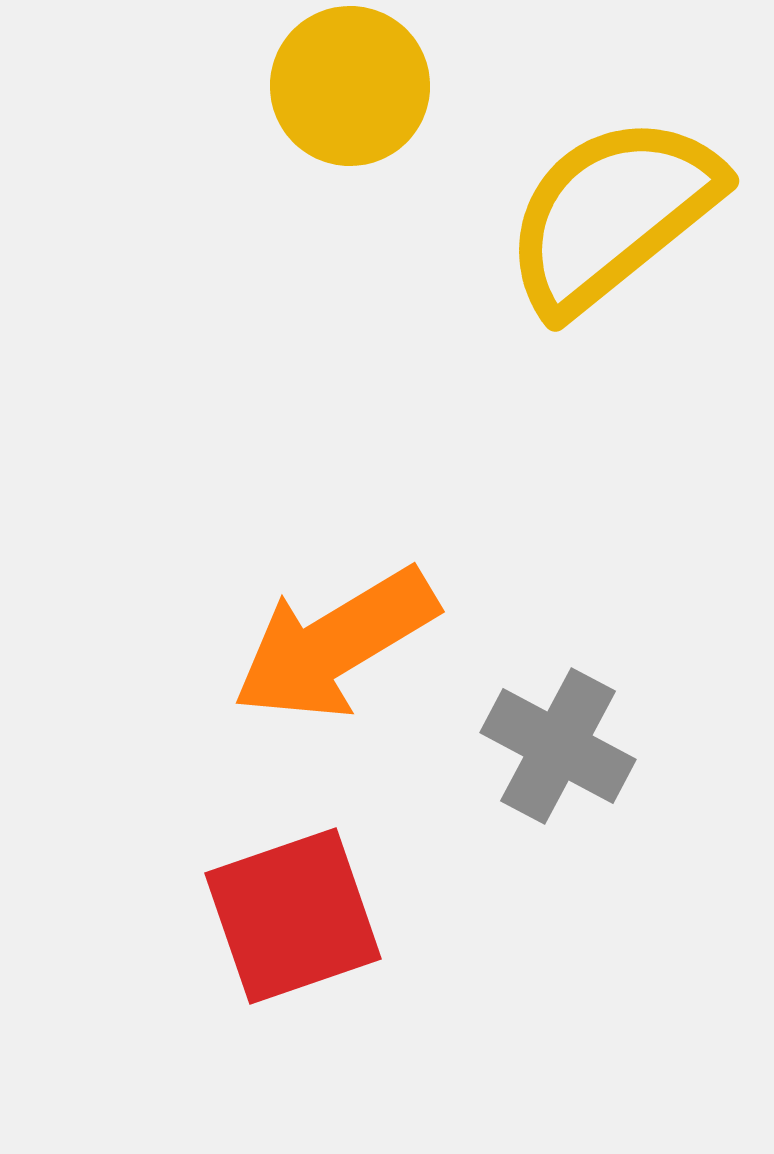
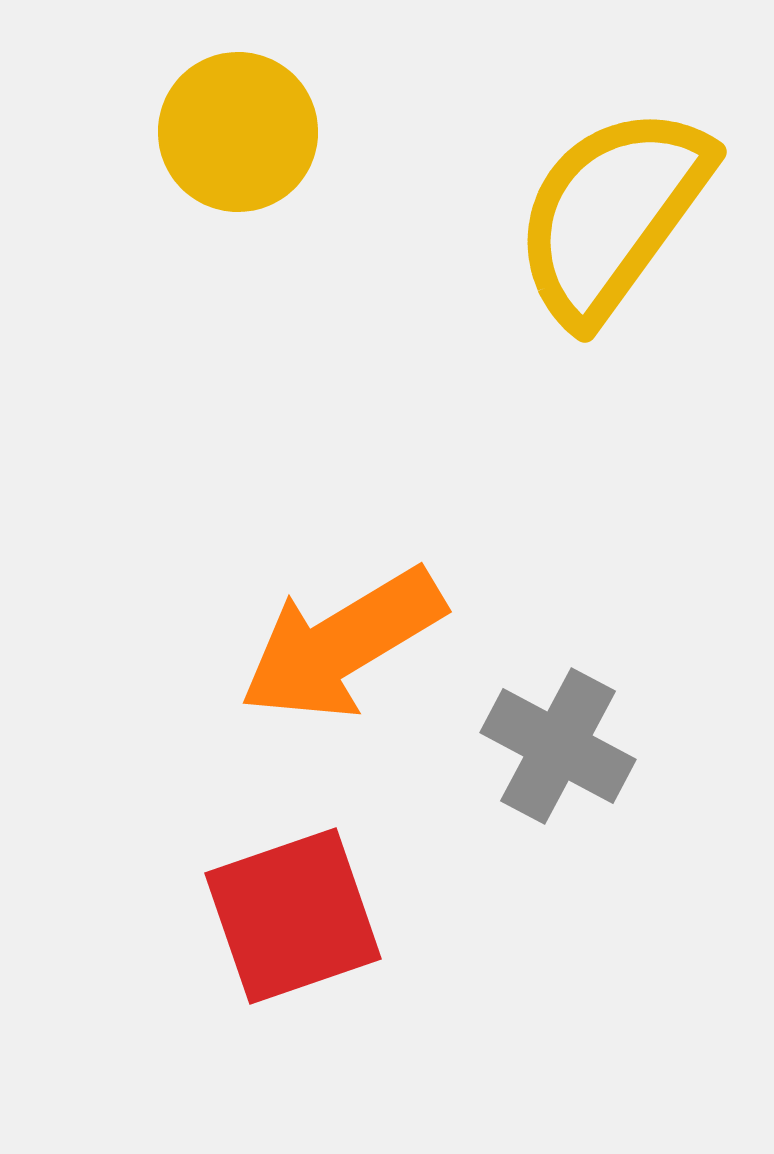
yellow circle: moved 112 px left, 46 px down
yellow semicircle: rotated 15 degrees counterclockwise
orange arrow: moved 7 px right
